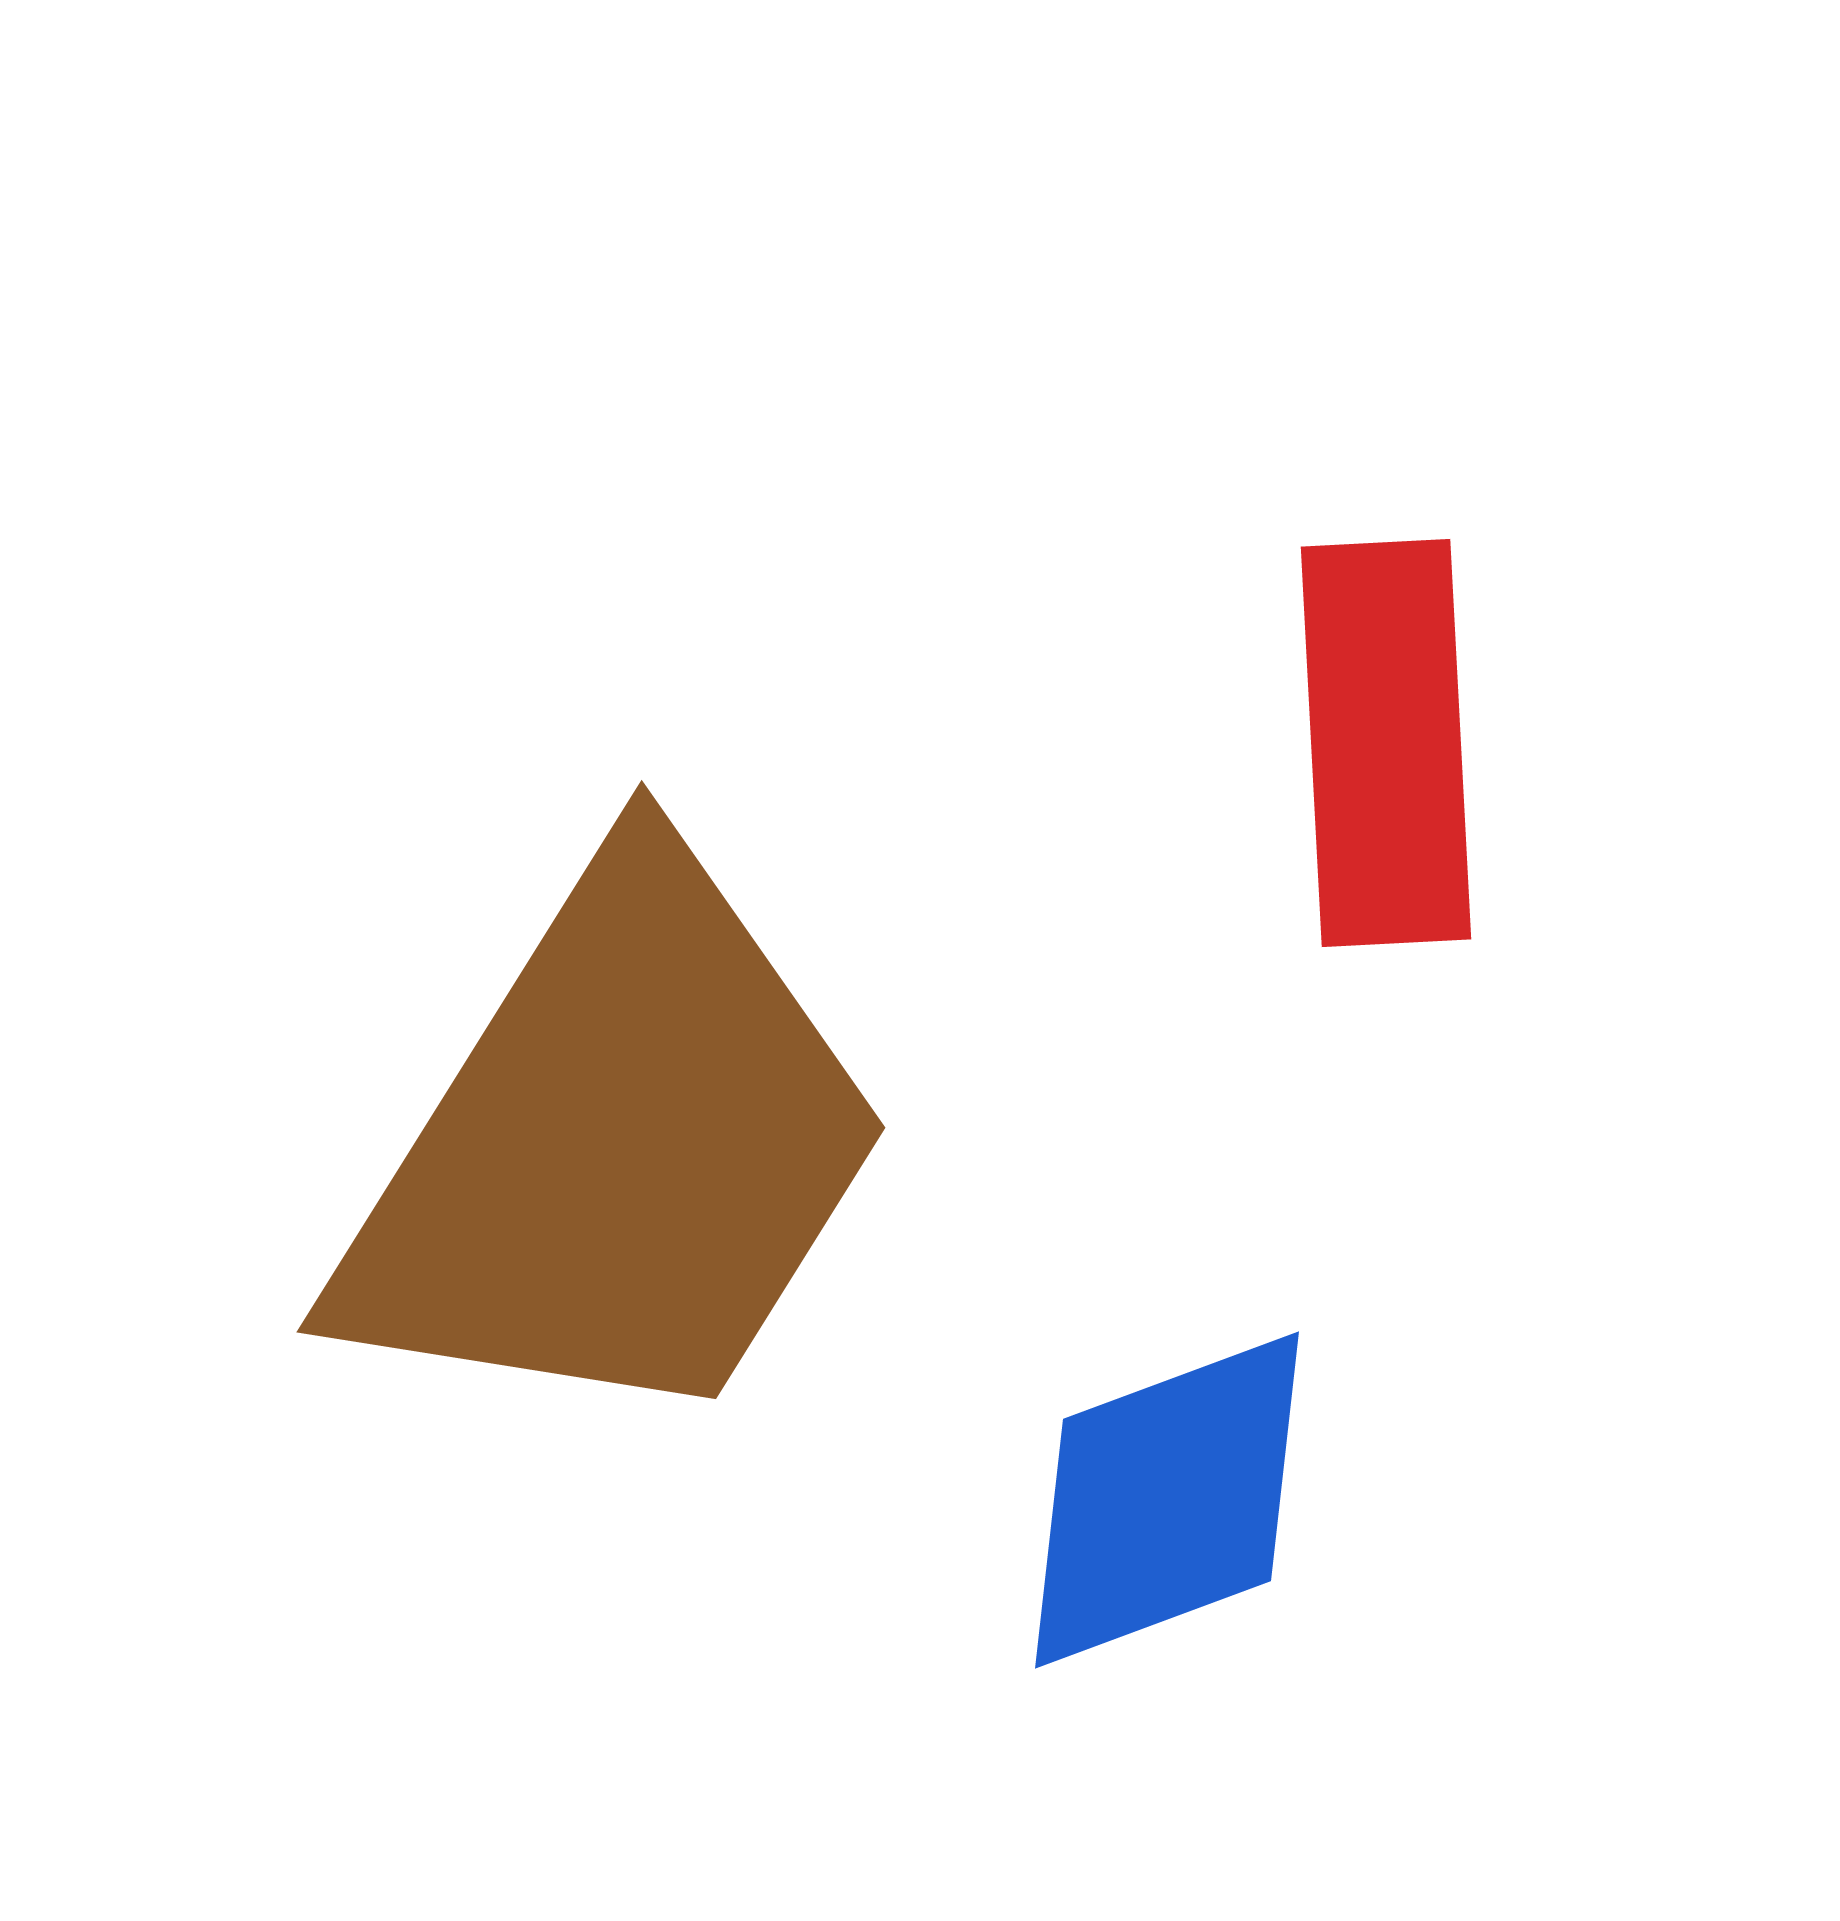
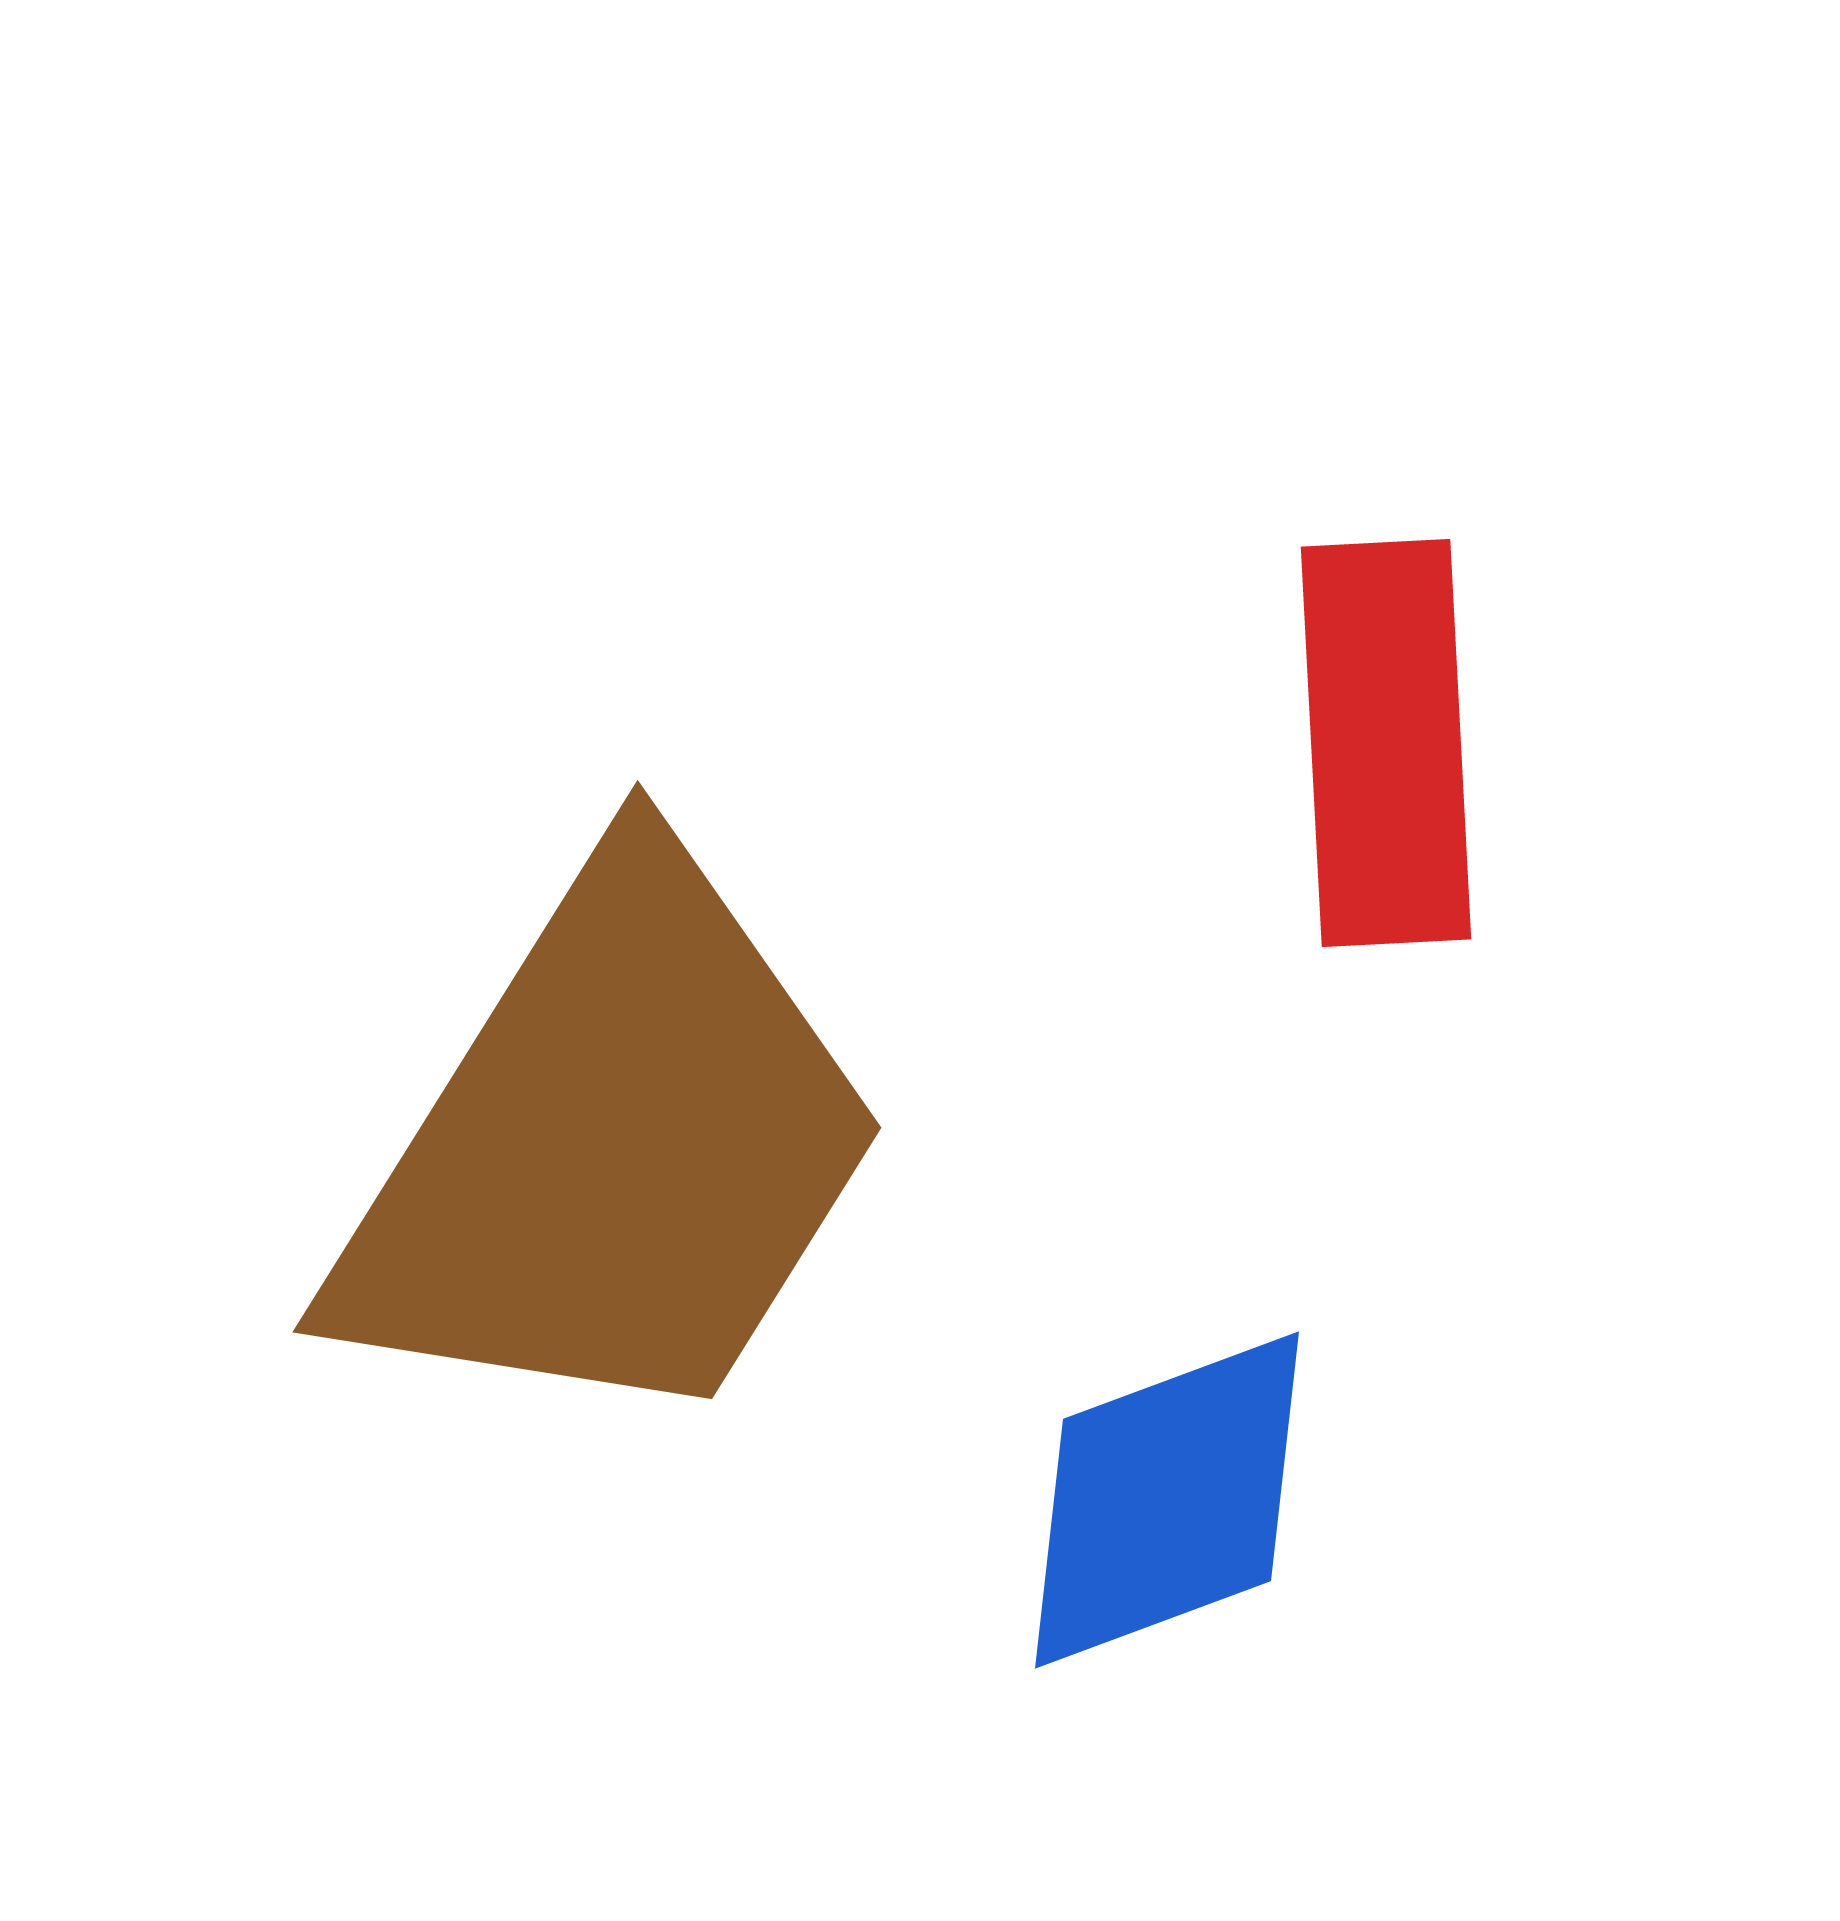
brown trapezoid: moved 4 px left
